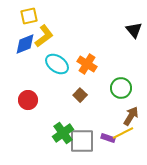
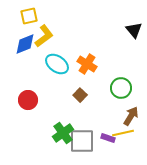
yellow line: rotated 15 degrees clockwise
